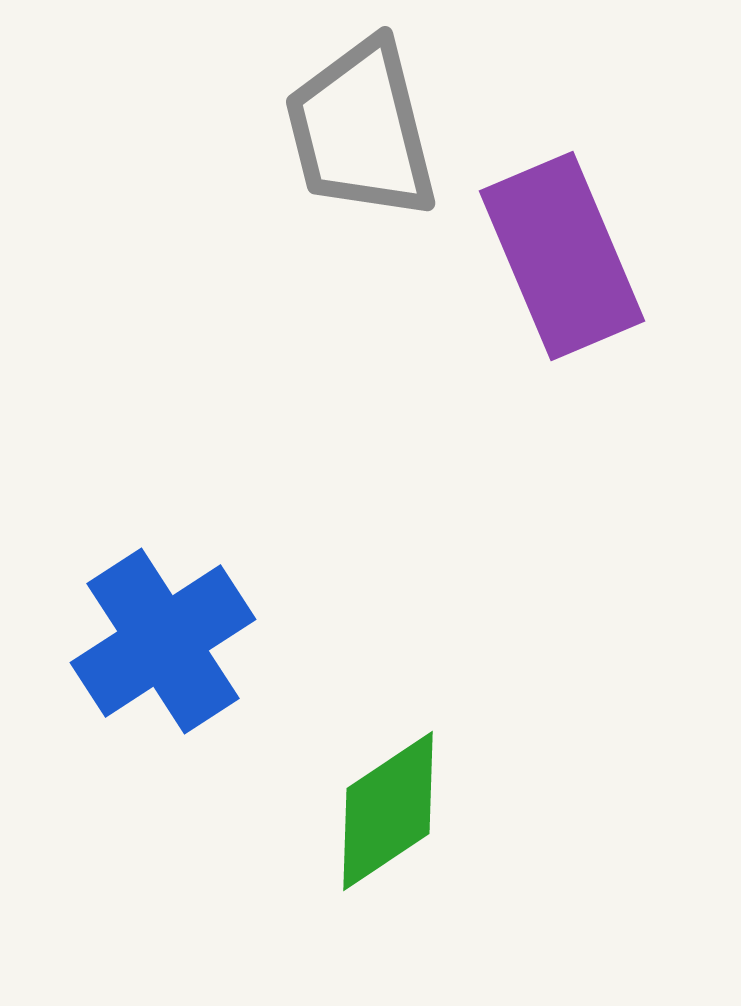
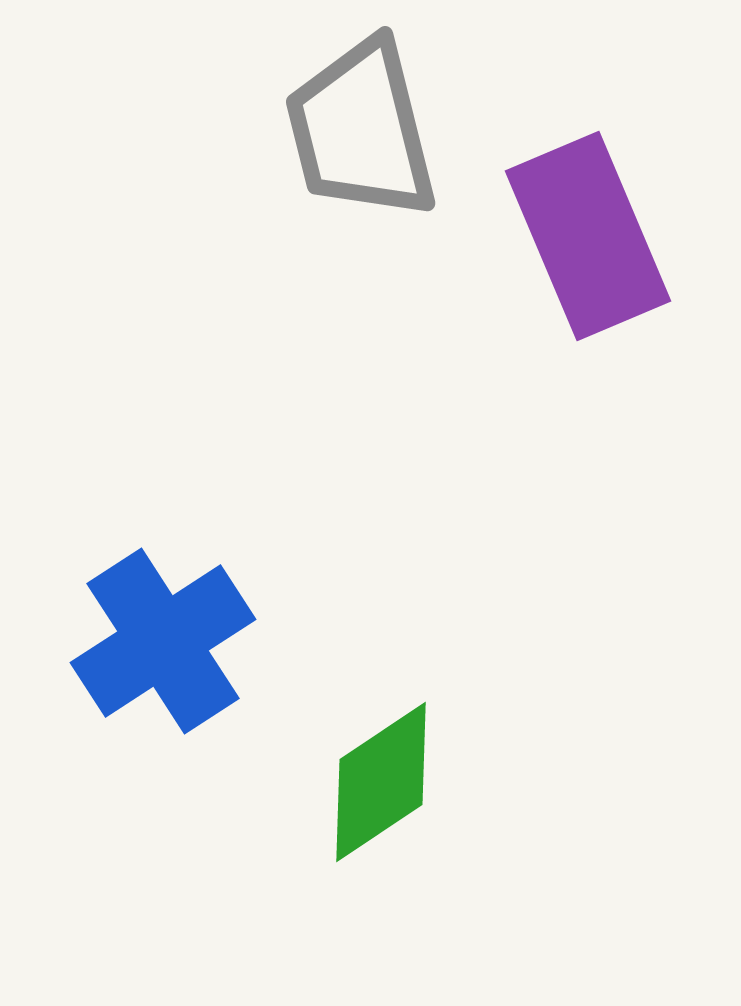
purple rectangle: moved 26 px right, 20 px up
green diamond: moved 7 px left, 29 px up
